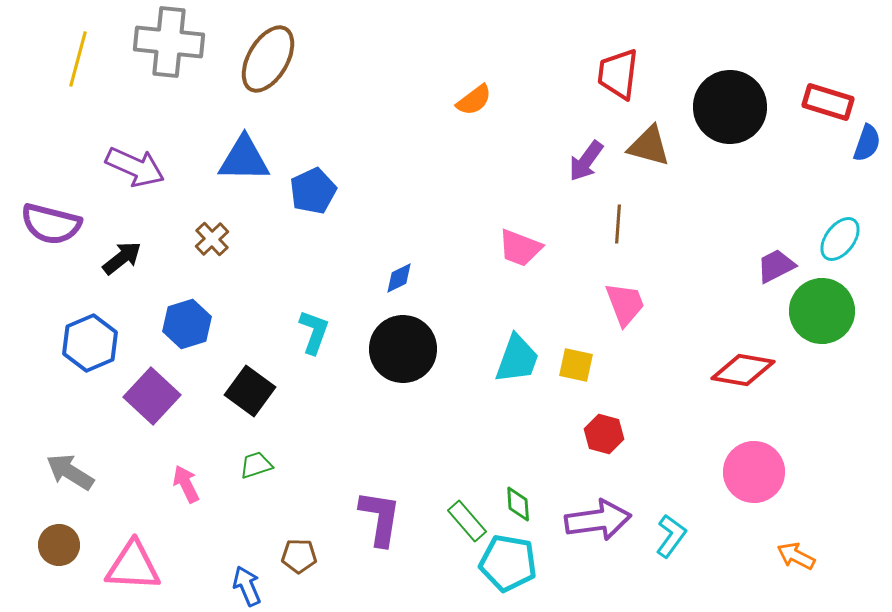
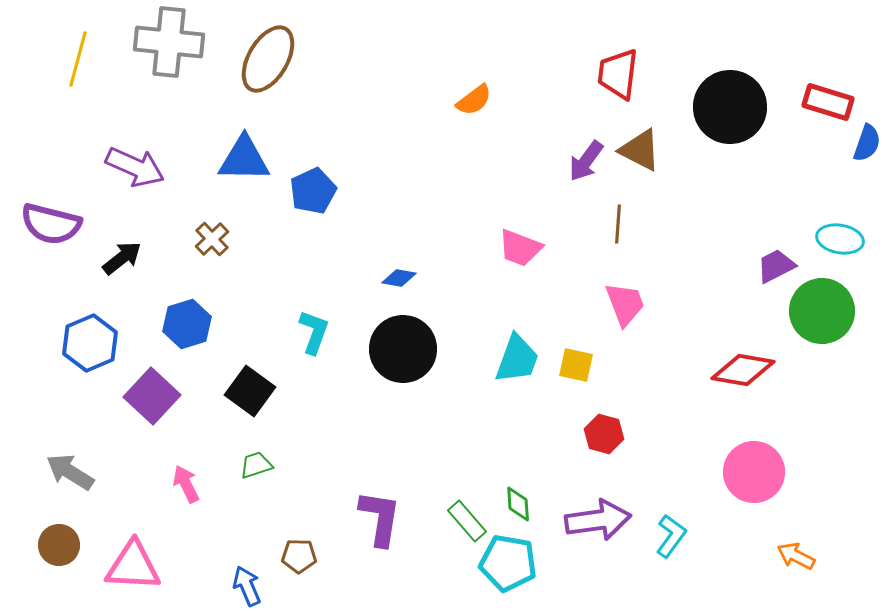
brown triangle at (649, 146): moved 9 px left, 4 px down; rotated 12 degrees clockwise
cyan ellipse at (840, 239): rotated 63 degrees clockwise
blue diamond at (399, 278): rotated 36 degrees clockwise
